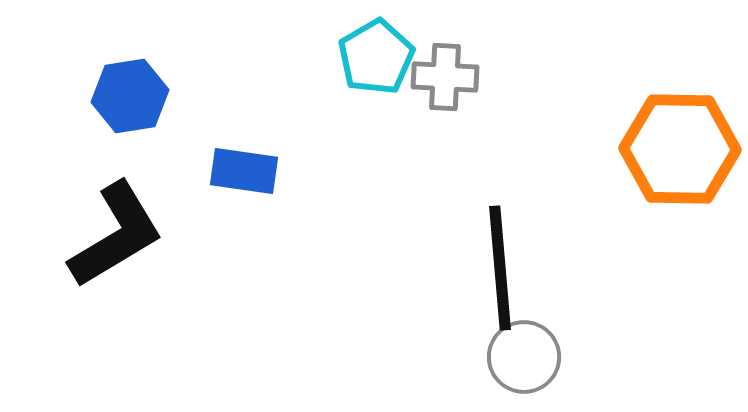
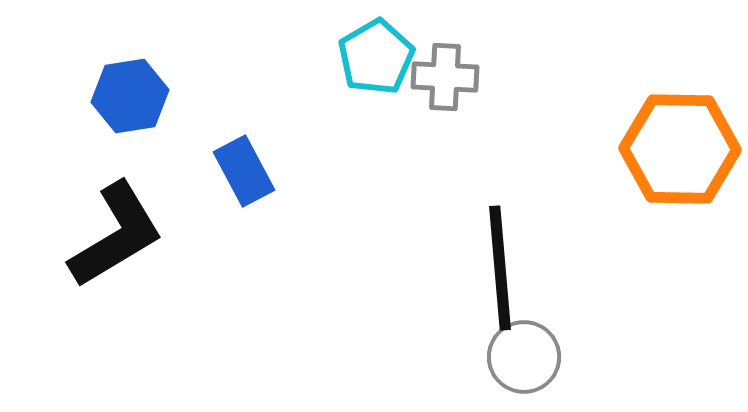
blue rectangle: rotated 54 degrees clockwise
